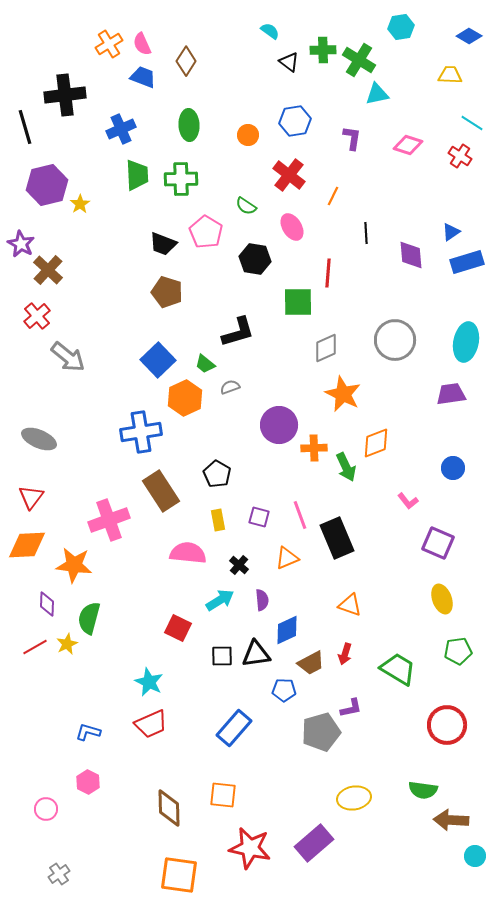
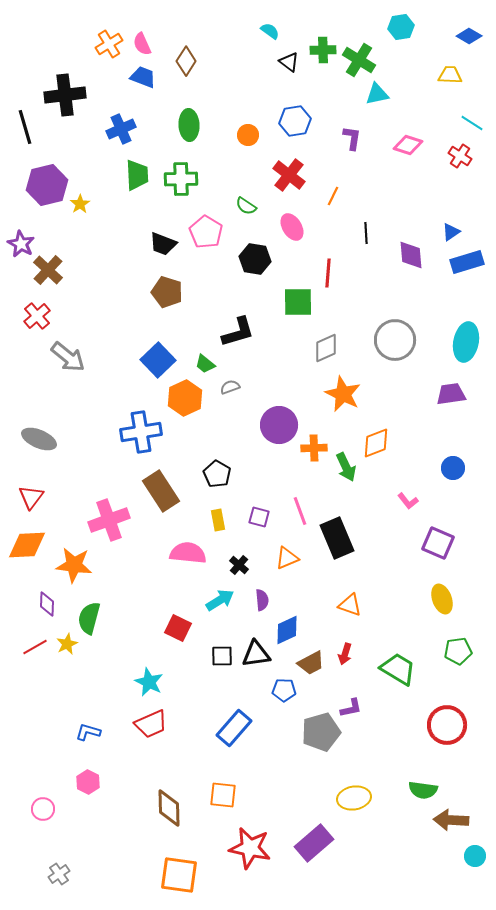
pink line at (300, 515): moved 4 px up
pink circle at (46, 809): moved 3 px left
